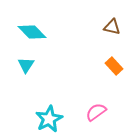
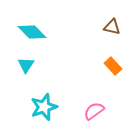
orange rectangle: moved 1 px left
pink semicircle: moved 2 px left, 1 px up
cyan star: moved 5 px left, 12 px up; rotated 8 degrees clockwise
